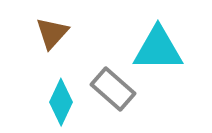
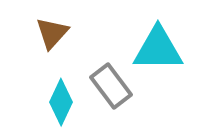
gray rectangle: moved 2 px left, 3 px up; rotated 12 degrees clockwise
